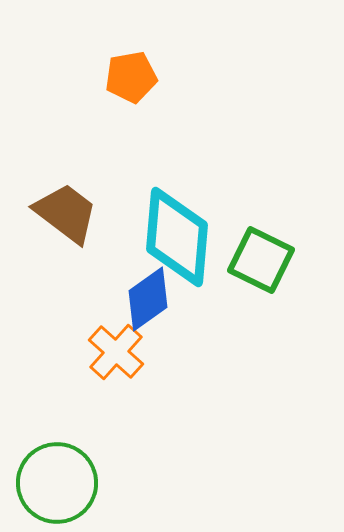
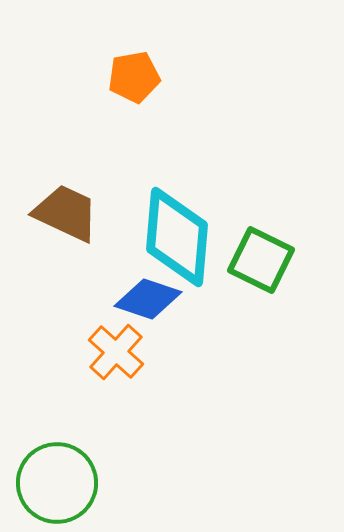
orange pentagon: moved 3 px right
brown trapezoid: rotated 12 degrees counterclockwise
blue diamond: rotated 54 degrees clockwise
